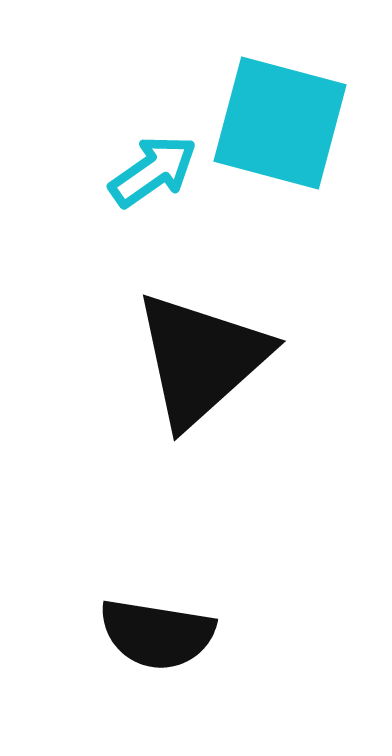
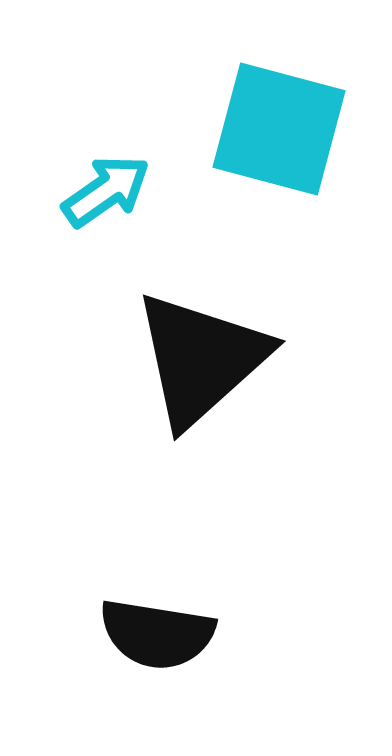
cyan square: moved 1 px left, 6 px down
cyan arrow: moved 47 px left, 20 px down
